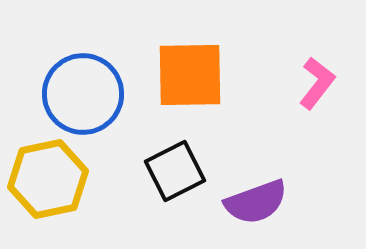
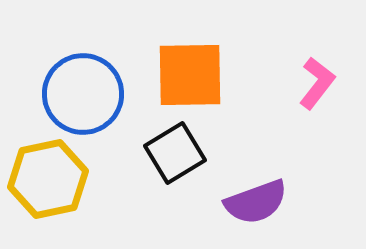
black square: moved 18 px up; rotated 4 degrees counterclockwise
